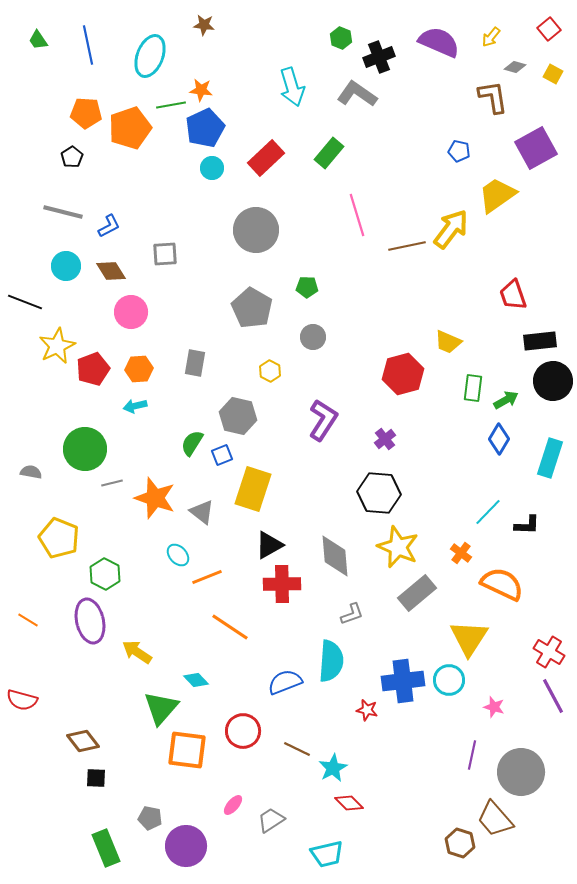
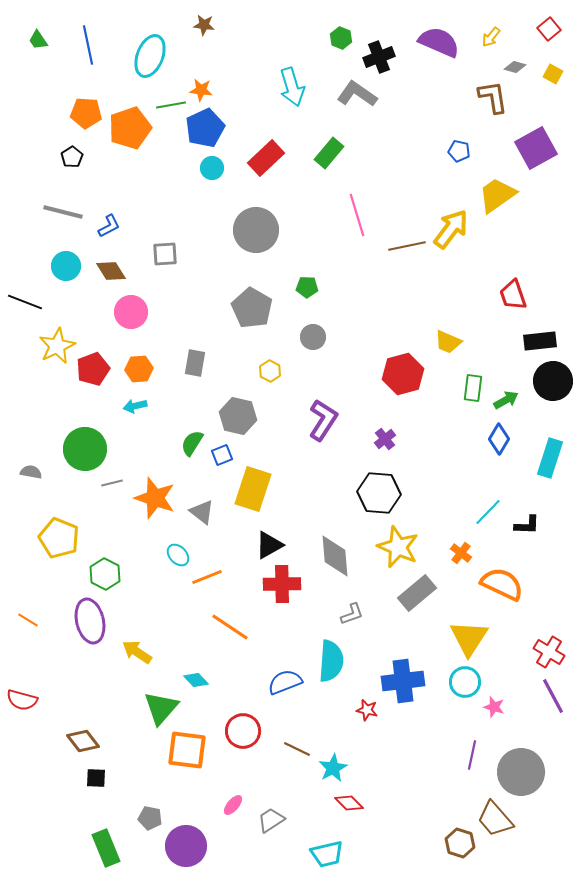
cyan circle at (449, 680): moved 16 px right, 2 px down
